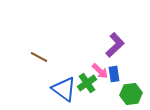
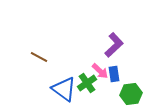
purple L-shape: moved 1 px left
